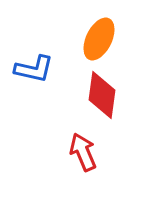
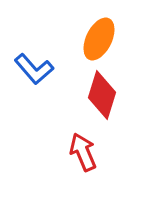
blue L-shape: rotated 36 degrees clockwise
red diamond: rotated 9 degrees clockwise
